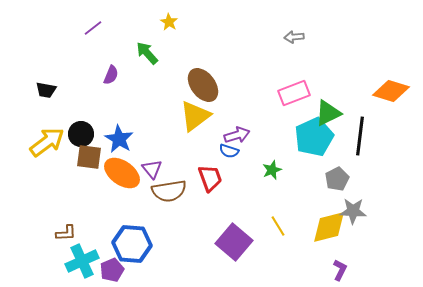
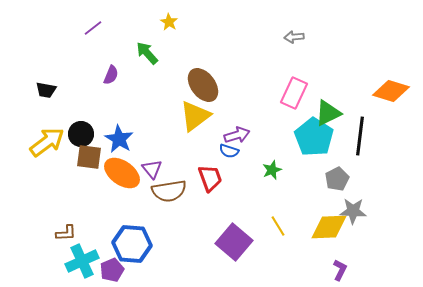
pink rectangle: rotated 44 degrees counterclockwise
cyan pentagon: rotated 15 degrees counterclockwise
yellow diamond: rotated 12 degrees clockwise
